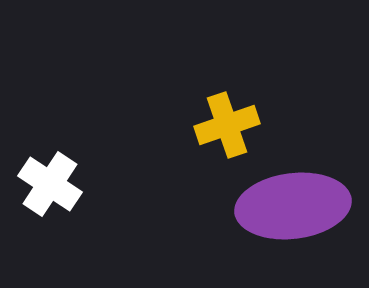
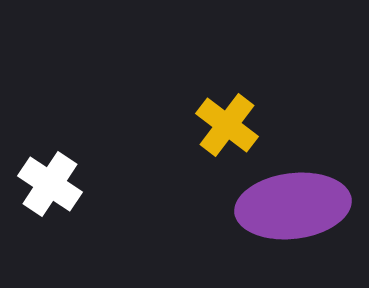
yellow cross: rotated 34 degrees counterclockwise
